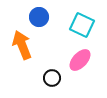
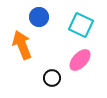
cyan square: moved 1 px left
